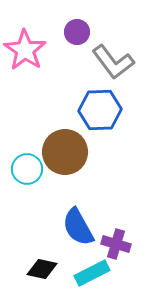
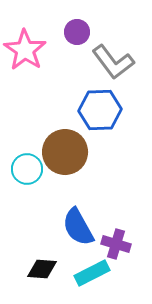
black diamond: rotated 8 degrees counterclockwise
